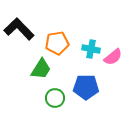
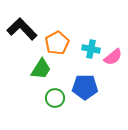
black L-shape: moved 3 px right
orange pentagon: rotated 20 degrees counterclockwise
blue pentagon: moved 1 px left
